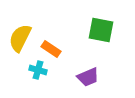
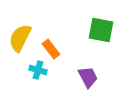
orange rectangle: rotated 18 degrees clockwise
purple trapezoid: rotated 95 degrees counterclockwise
